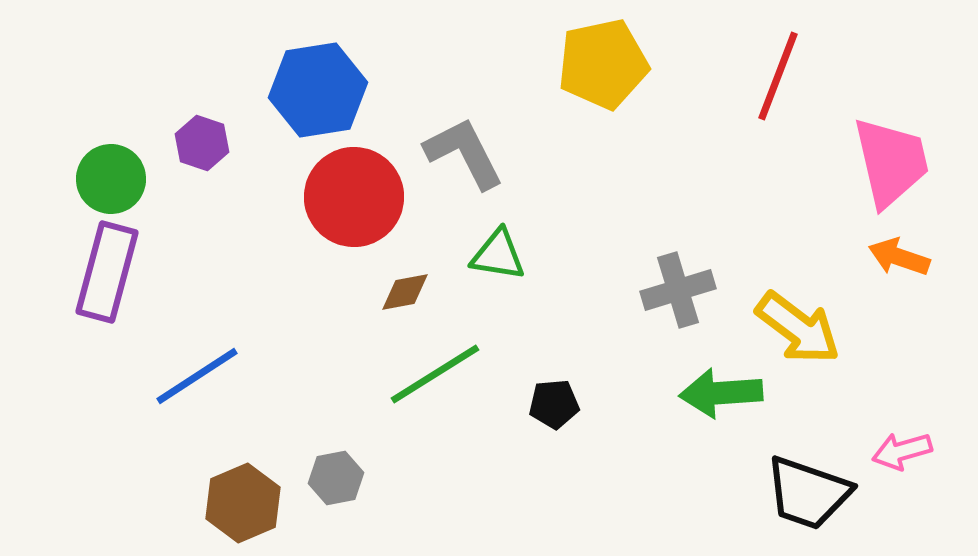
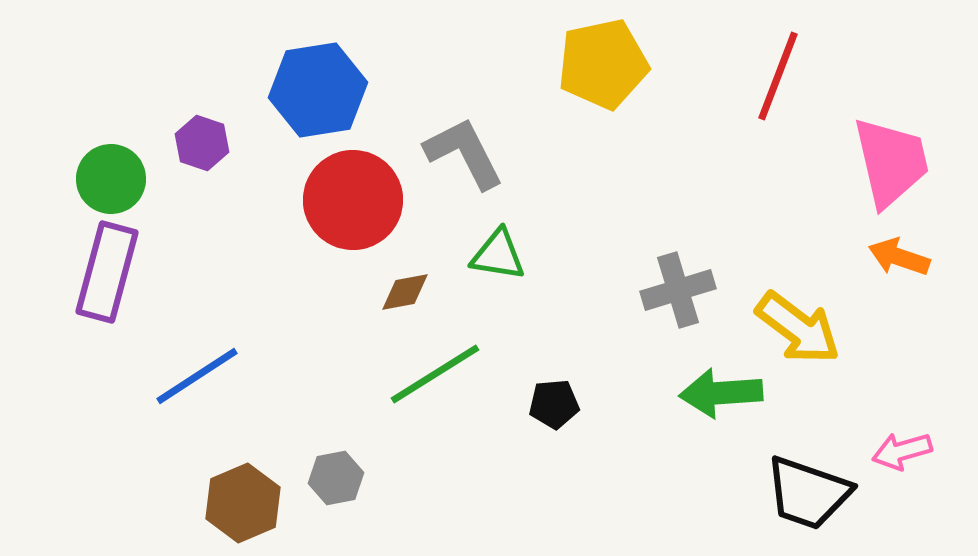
red circle: moved 1 px left, 3 px down
